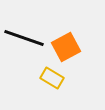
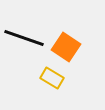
orange square: rotated 28 degrees counterclockwise
